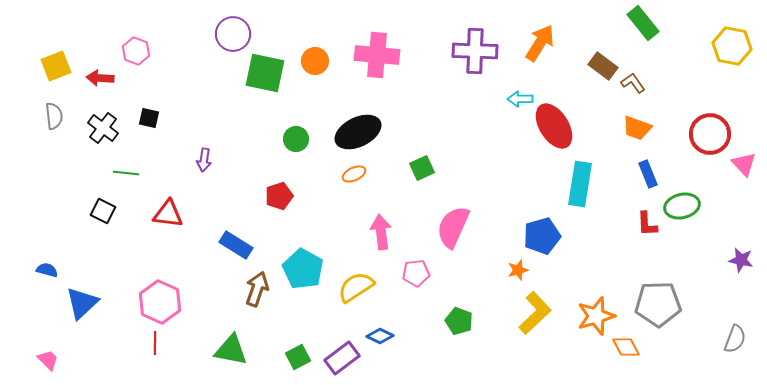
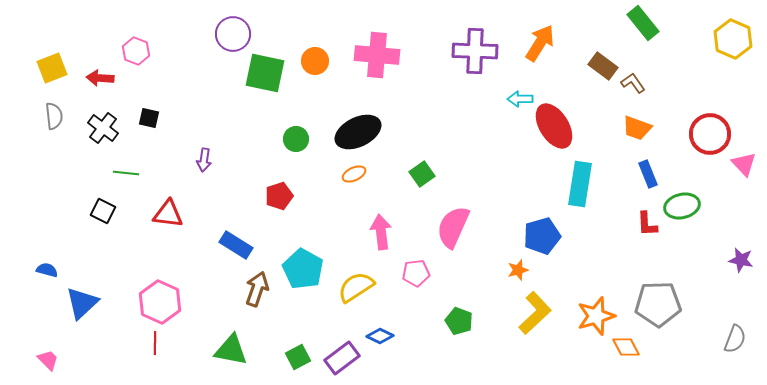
yellow hexagon at (732, 46): moved 1 px right, 7 px up; rotated 12 degrees clockwise
yellow square at (56, 66): moved 4 px left, 2 px down
green square at (422, 168): moved 6 px down; rotated 10 degrees counterclockwise
